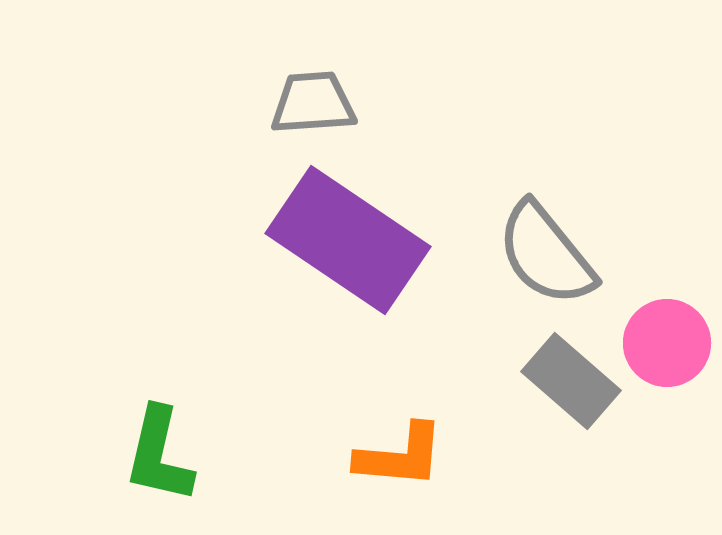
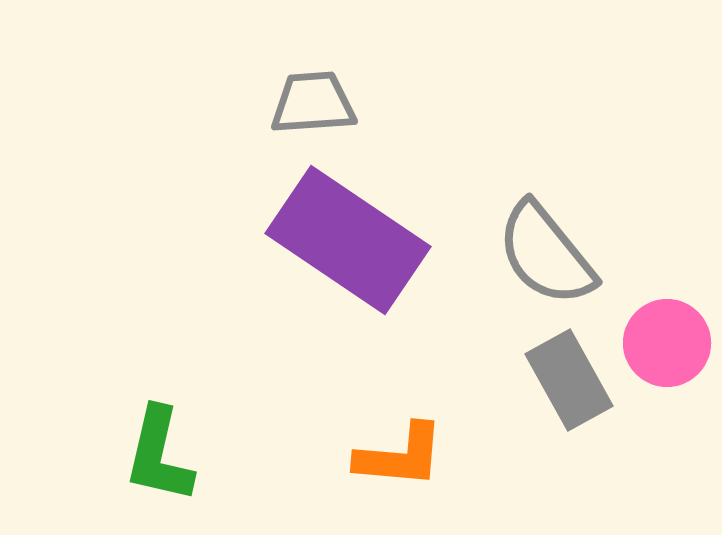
gray rectangle: moved 2 px left, 1 px up; rotated 20 degrees clockwise
